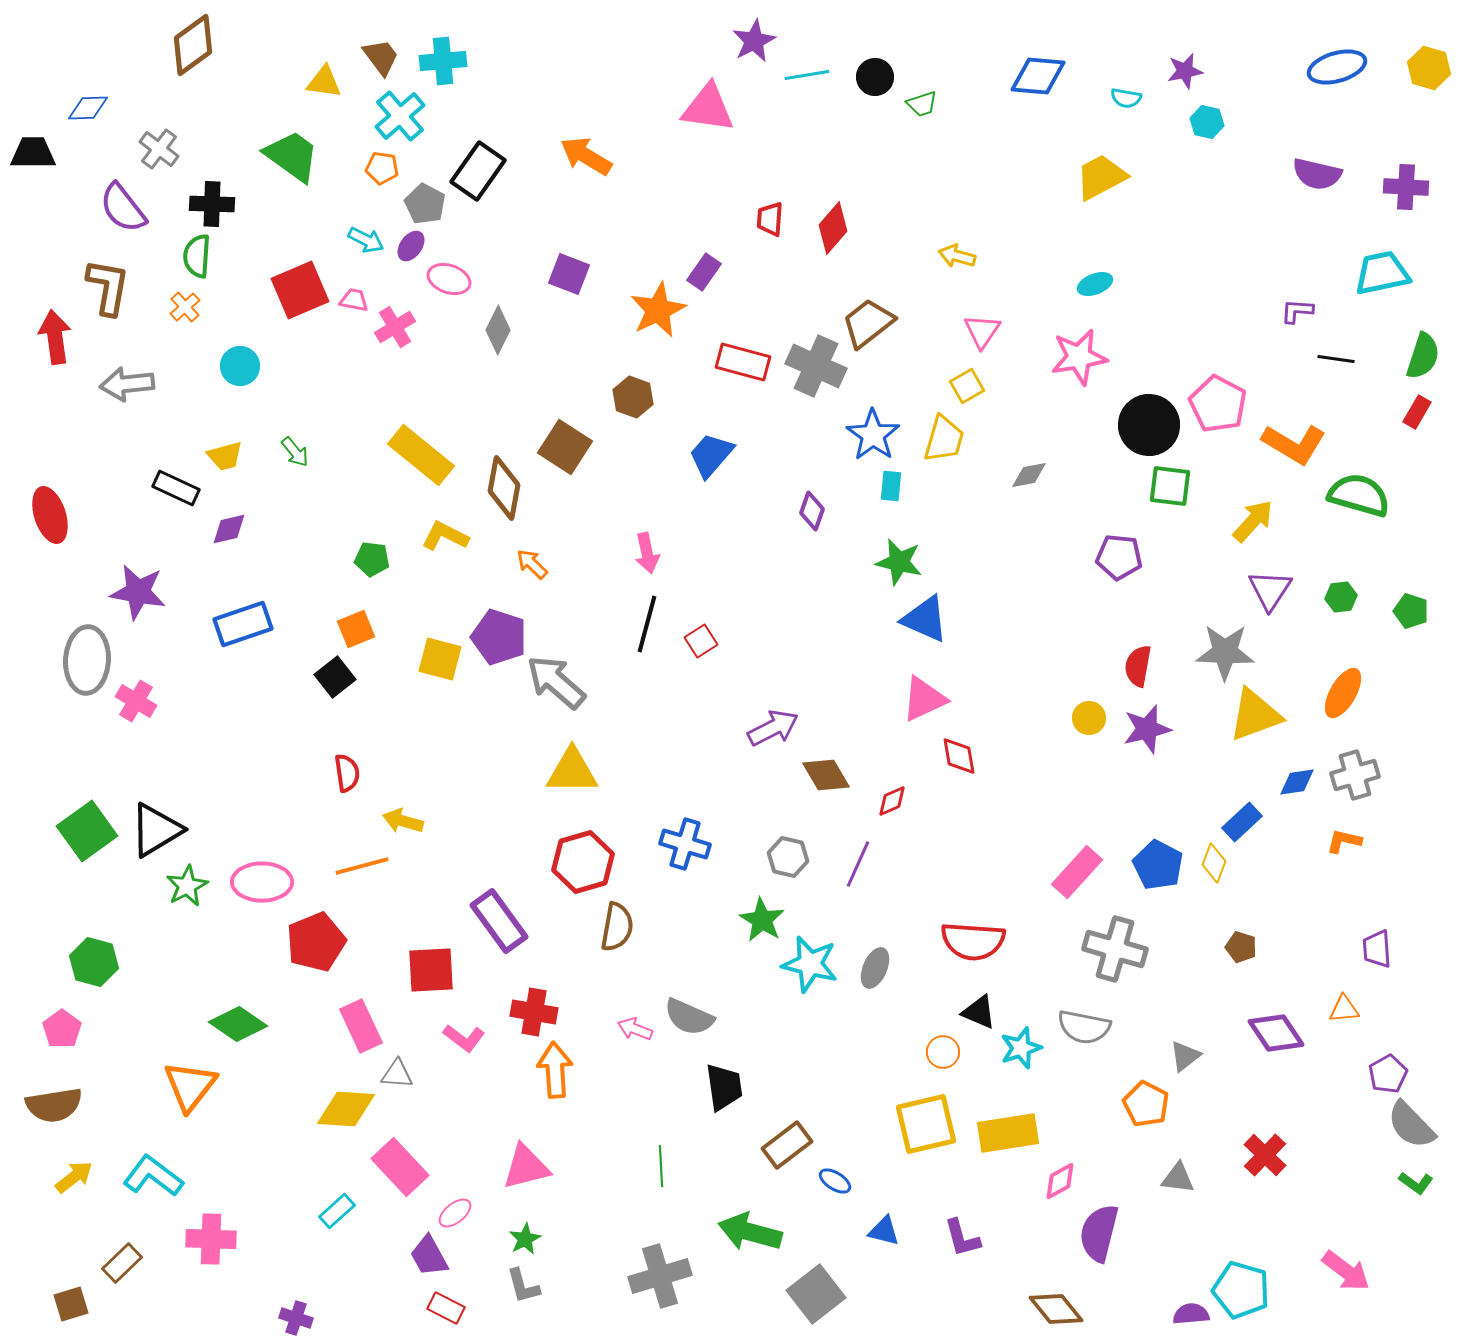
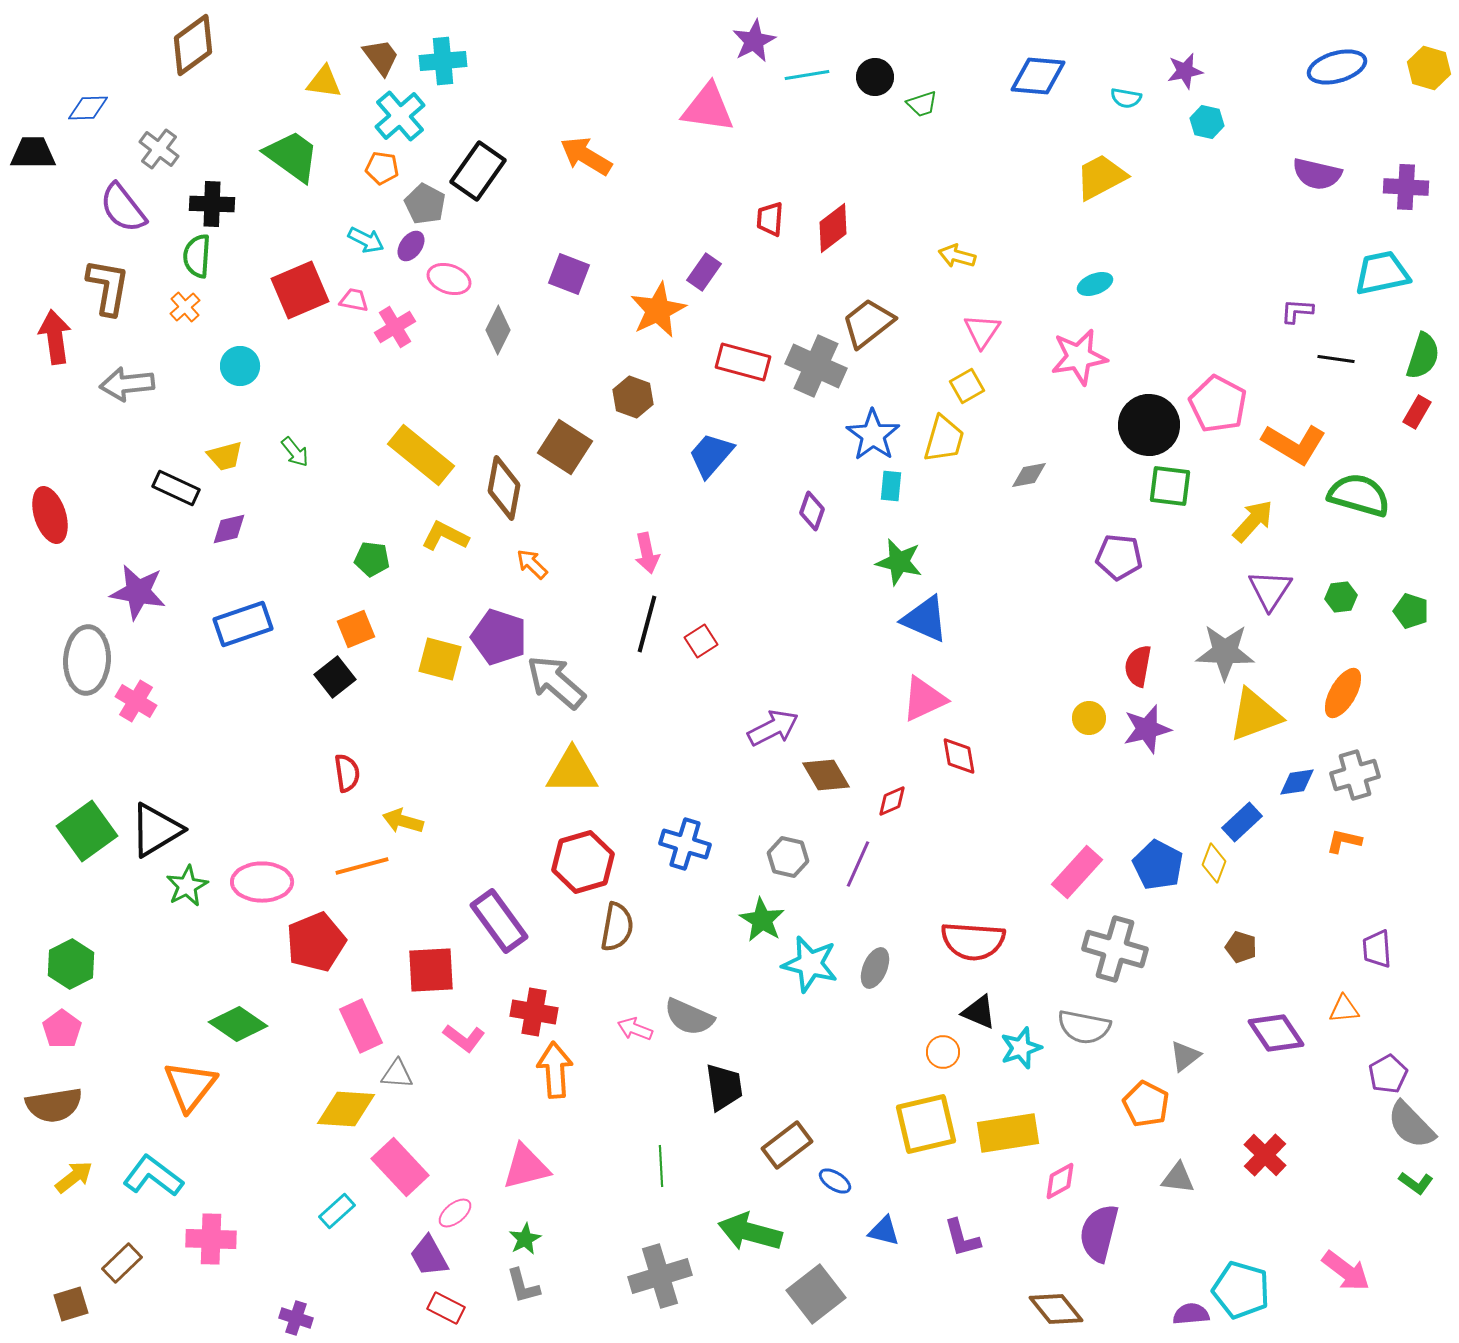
red diamond at (833, 228): rotated 12 degrees clockwise
green hexagon at (94, 962): moved 23 px left, 2 px down; rotated 18 degrees clockwise
